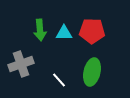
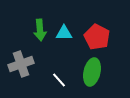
red pentagon: moved 5 px right, 6 px down; rotated 25 degrees clockwise
